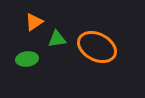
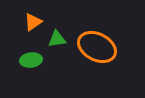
orange triangle: moved 1 px left
green ellipse: moved 4 px right, 1 px down
